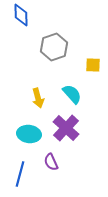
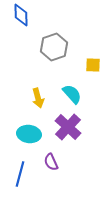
purple cross: moved 2 px right, 1 px up
